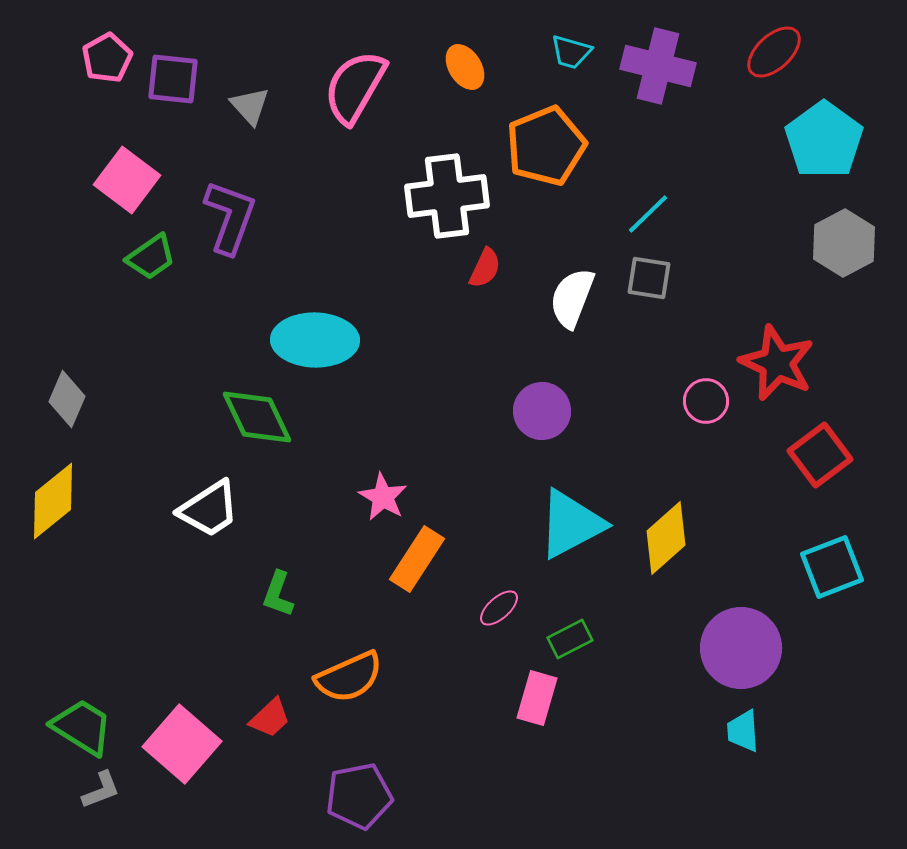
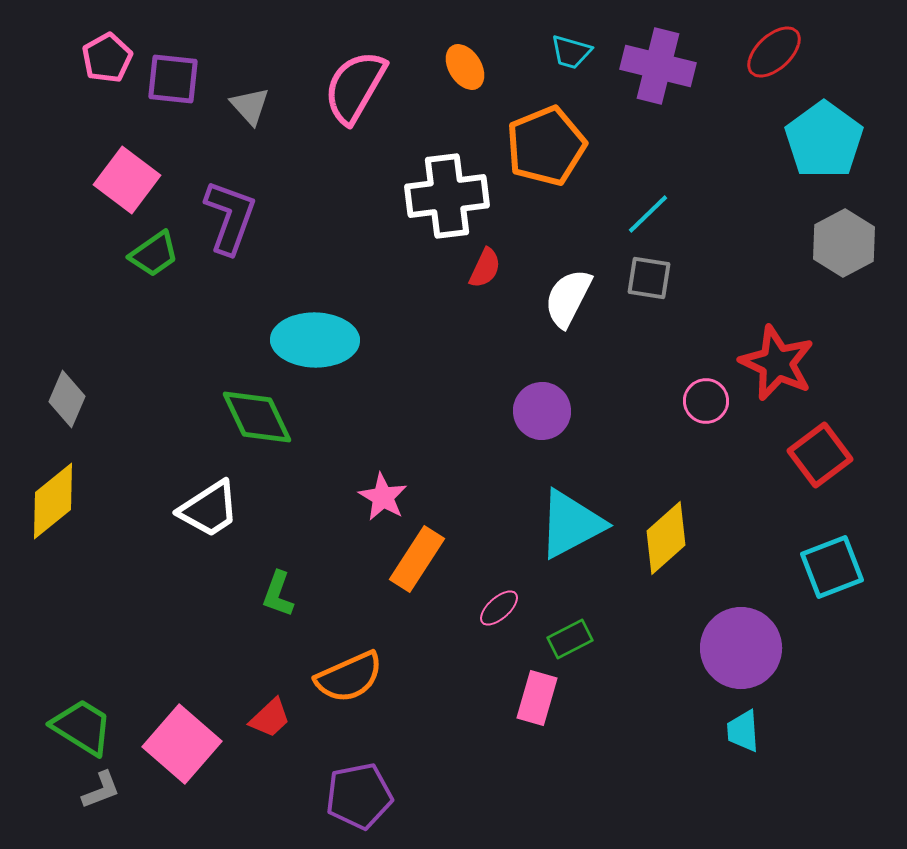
green trapezoid at (151, 257): moved 3 px right, 3 px up
white semicircle at (572, 298): moved 4 px left; rotated 6 degrees clockwise
